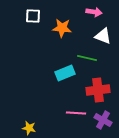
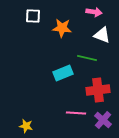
white triangle: moved 1 px left, 1 px up
cyan rectangle: moved 2 px left
purple cross: rotated 12 degrees clockwise
yellow star: moved 3 px left, 2 px up
